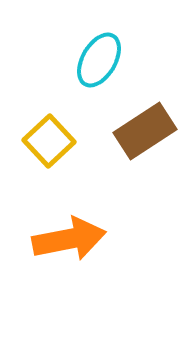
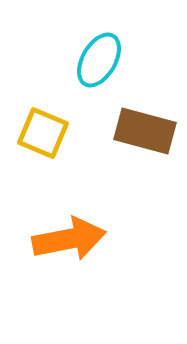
brown rectangle: rotated 48 degrees clockwise
yellow square: moved 6 px left, 8 px up; rotated 24 degrees counterclockwise
